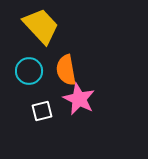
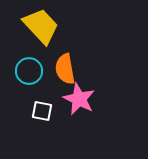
orange semicircle: moved 1 px left, 1 px up
white square: rotated 25 degrees clockwise
